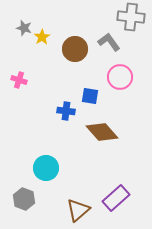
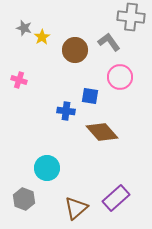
brown circle: moved 1 px down
cyan circle: moved 1 px right
brown triangle: moved 2 px left, 2 px up
